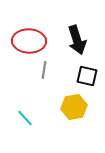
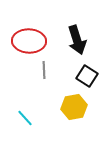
gray line: rotated 12 degrees counterclockwise
black square: rotated 20 degrees clockwise
